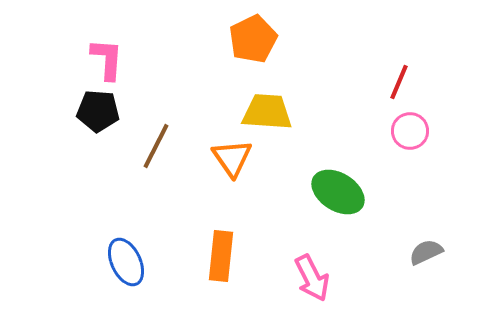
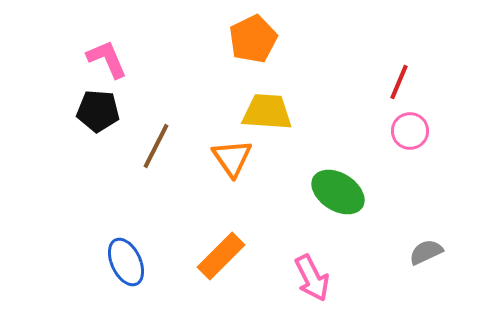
pink L-shape: rotated 27 degrees counterclockwise
orange rectangle: rotated 39 degrees clockwise
